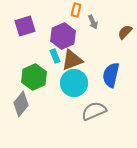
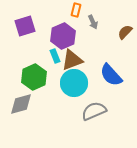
blue semicircle: rotated 55 degrees counterclockwise
gray diamond: rotated 35 degrees clockwise
